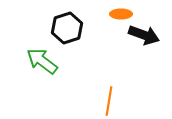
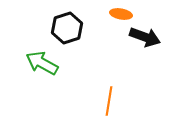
orange ellipse: rotated 10 degrees clockwise
black arrow: moved 1 px right, 2 px down
green arrow: moved 2 px down; rotated 8 degrees counterclockwise
